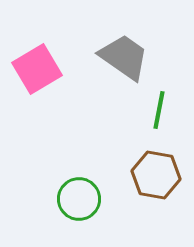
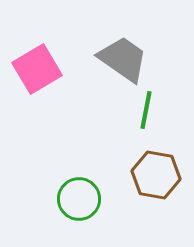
gray trapezoid: moved 1 px left, 2 px down
green line: moved 13 px left
